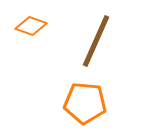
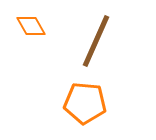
orange diamond: rotated 40 degrees clockwise
